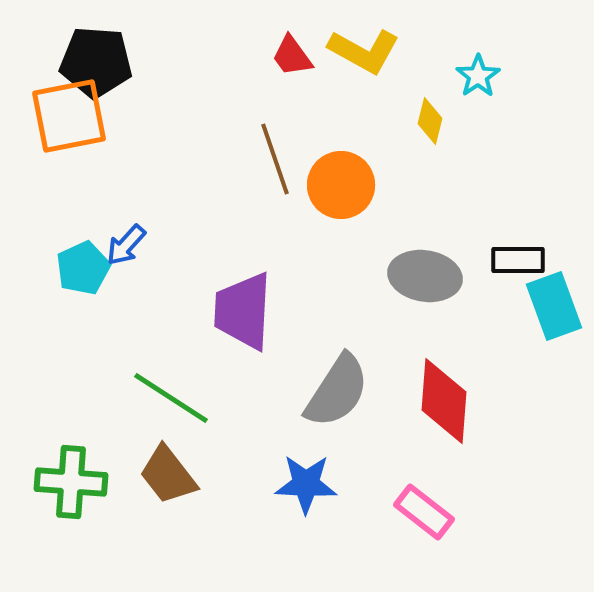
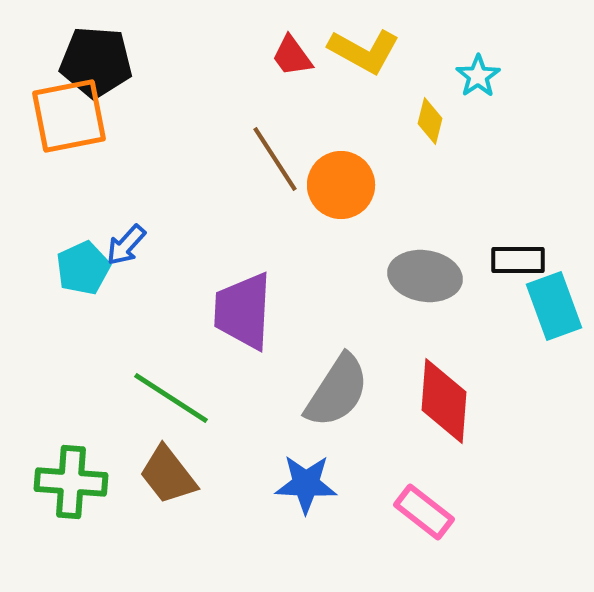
brown line: rotated 14 degrees counterclockwise
